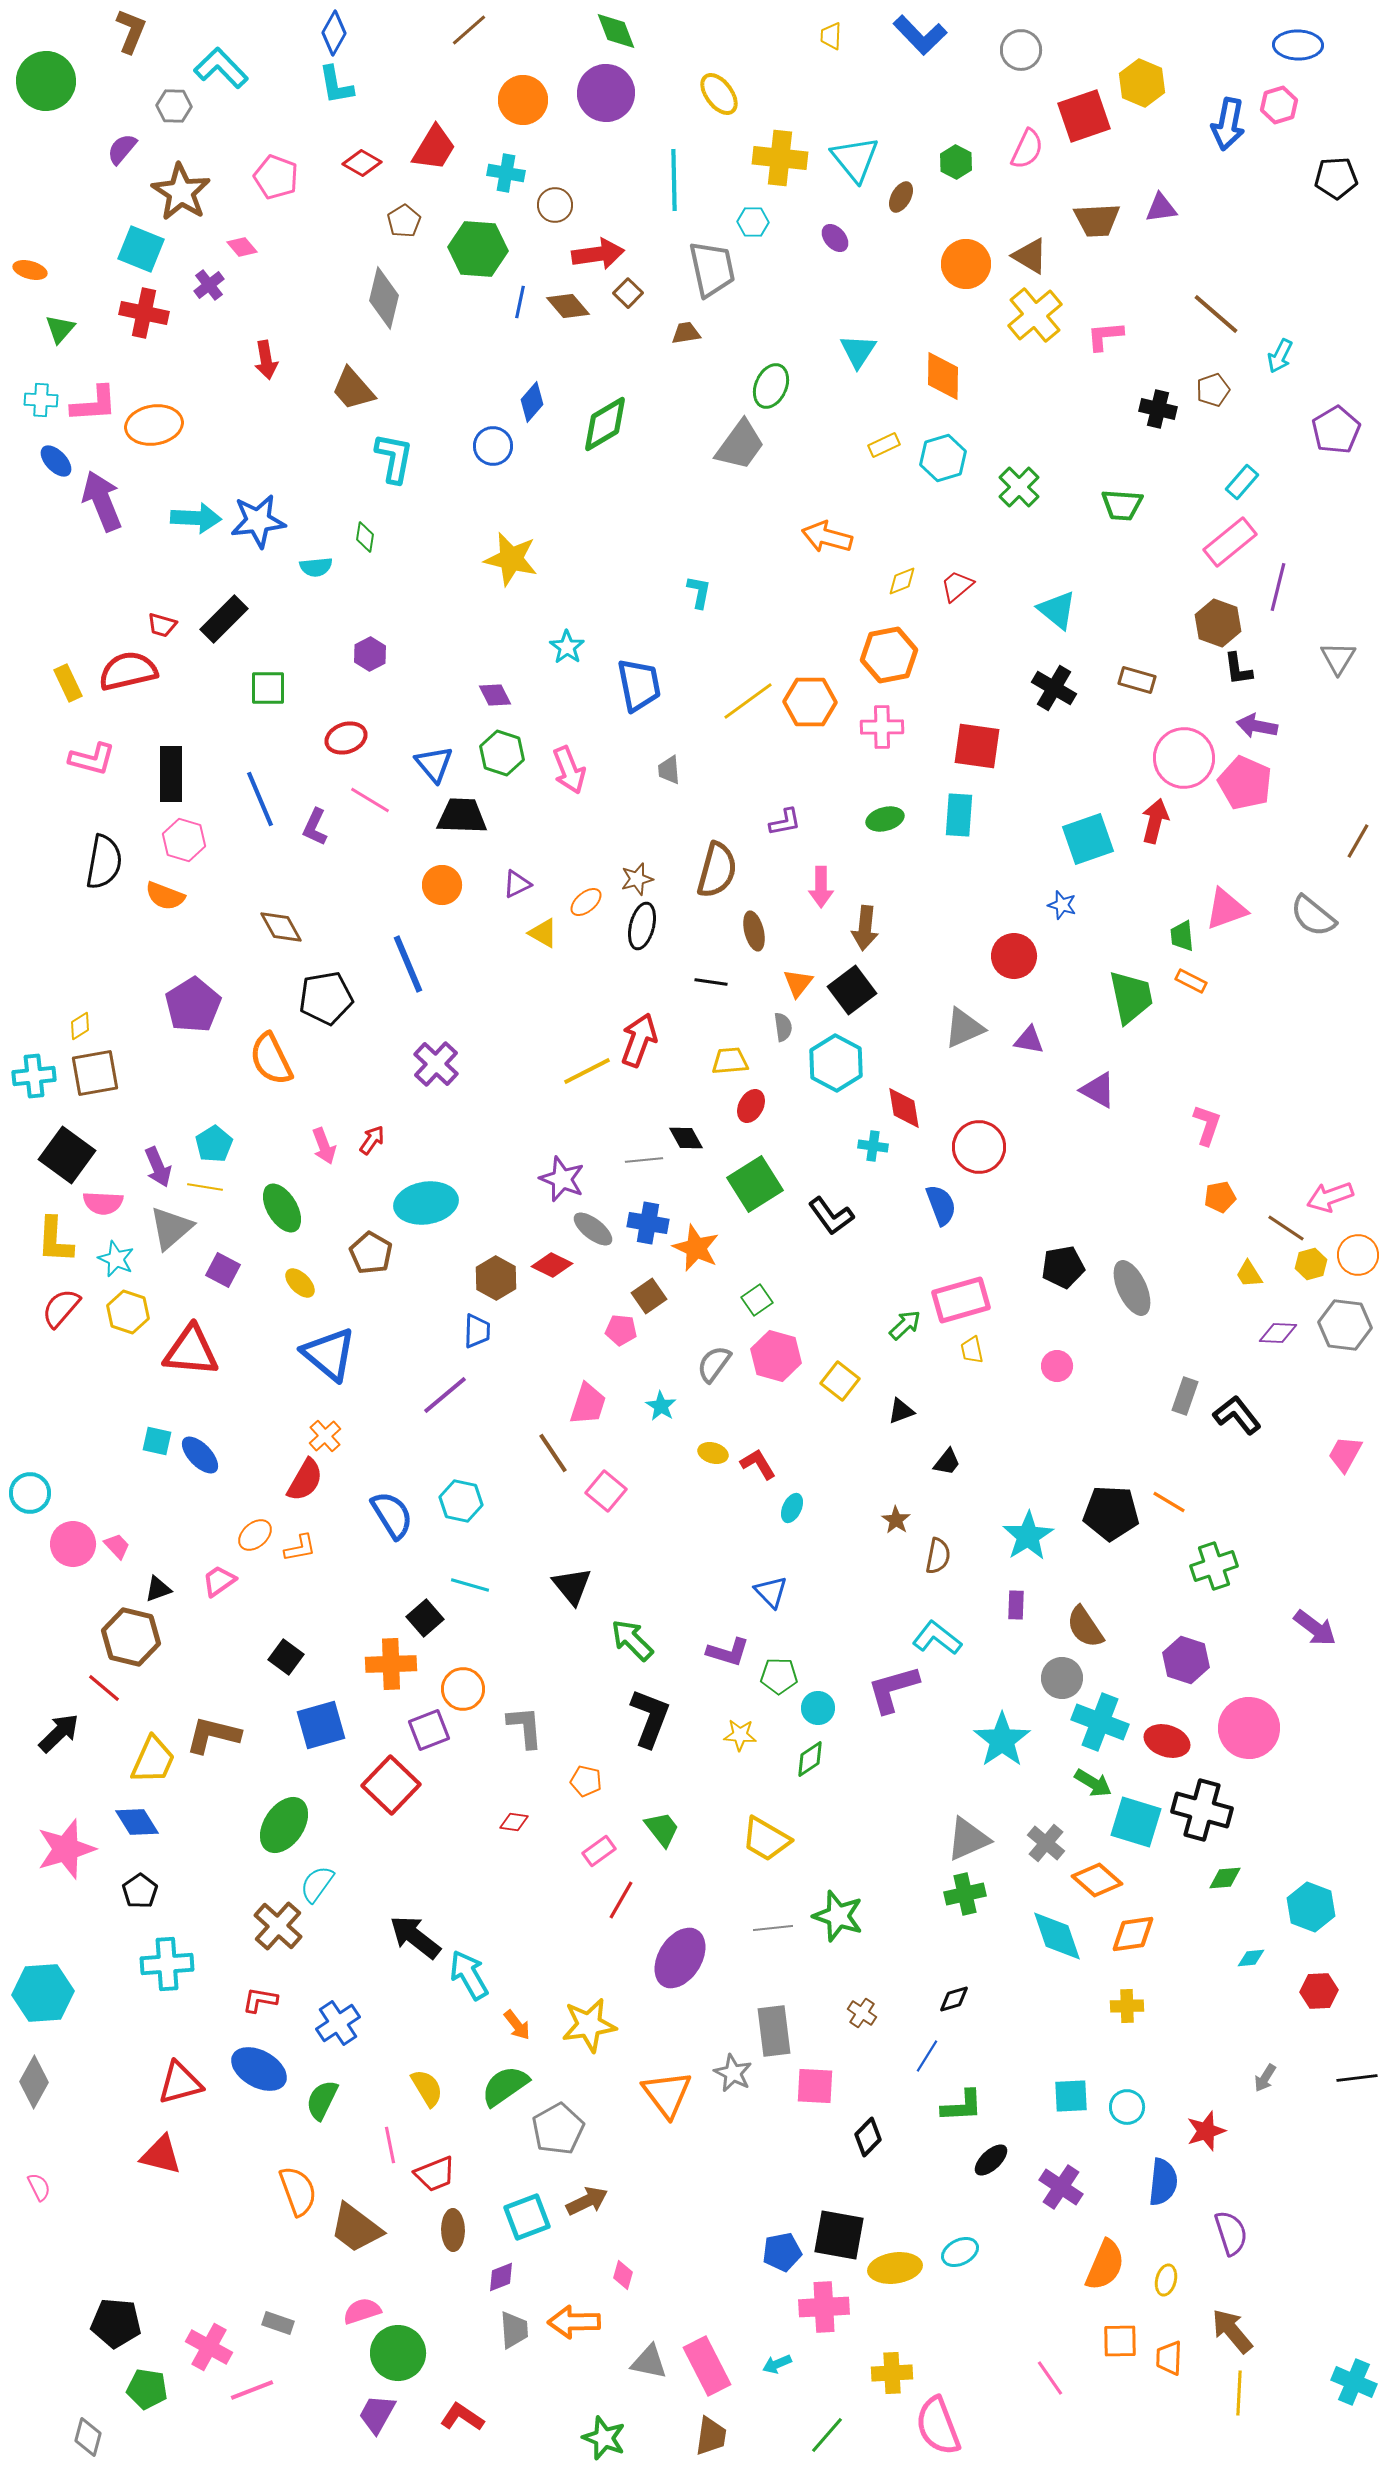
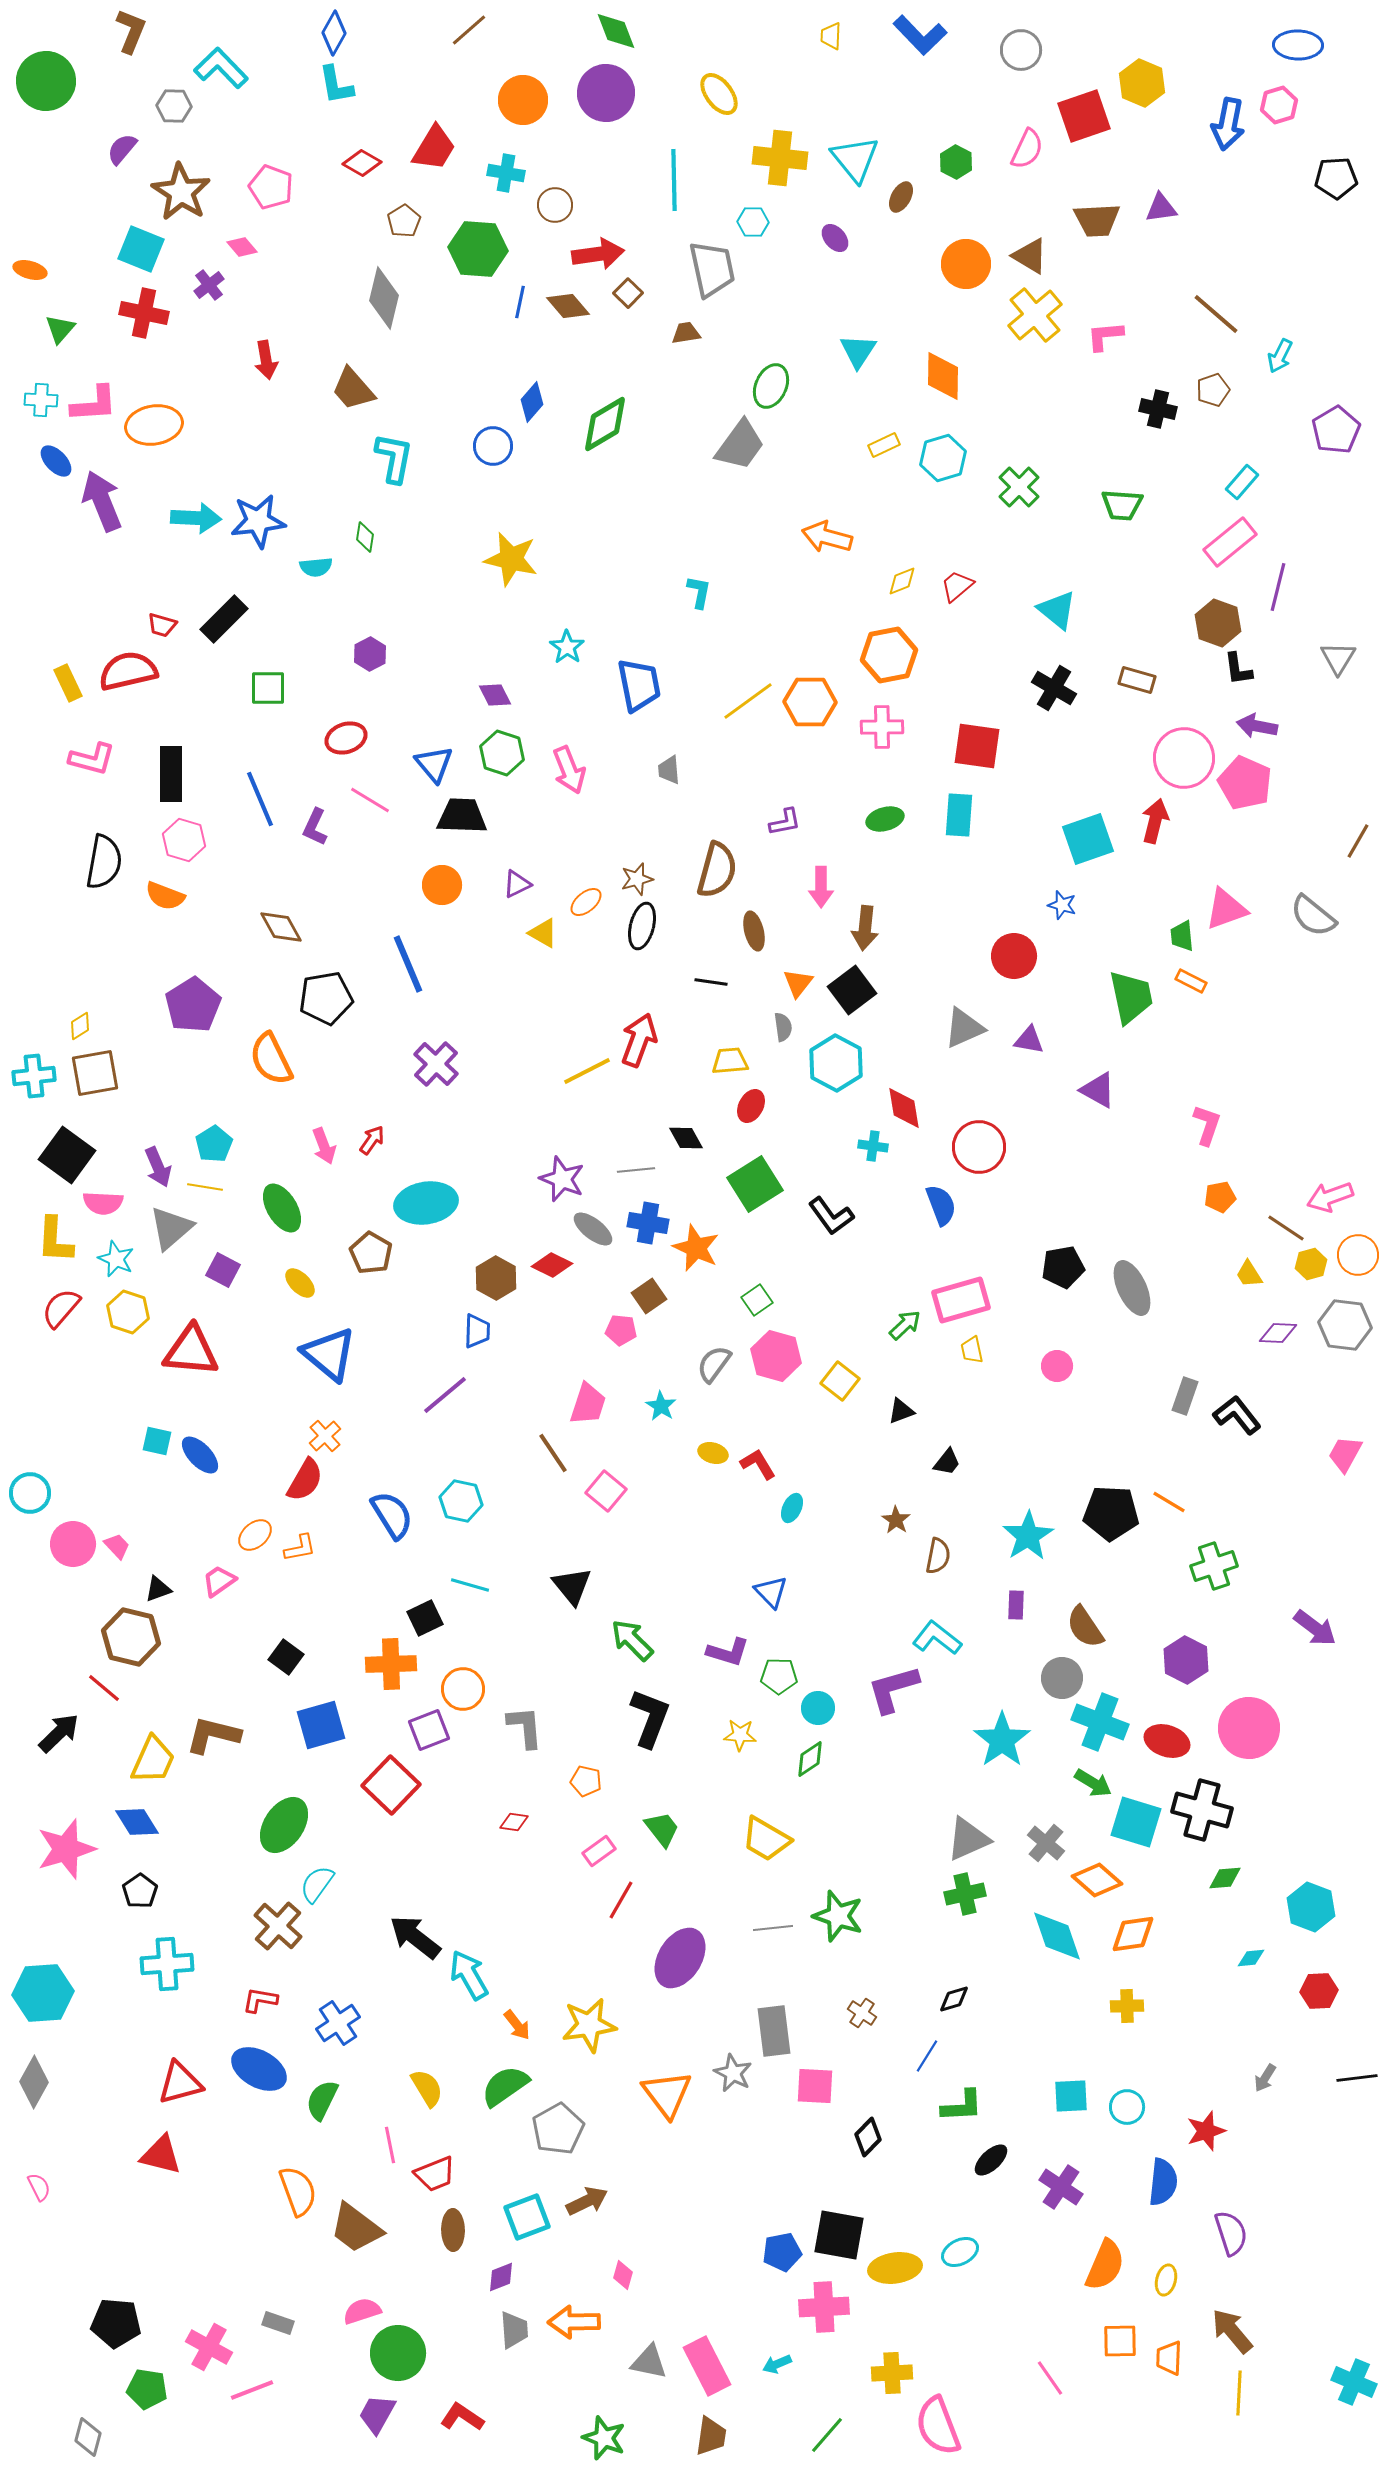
pink pentagon at (276, 177): moved 5 px left, 10 px down
gray line at (644, 1160): moved 8 px left, 10 px down
black square at (425, 1618): rotated 15 degrees clockwise
purple hexagon at (1186, 1660): rotated 9 degrees clockwise
